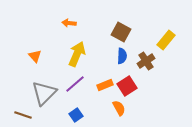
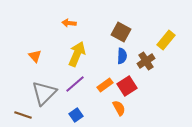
orange rectangle: rotated 14 degrees counterclockwise
